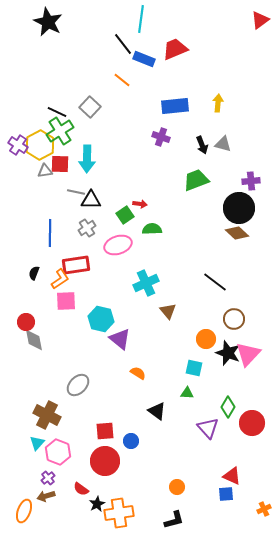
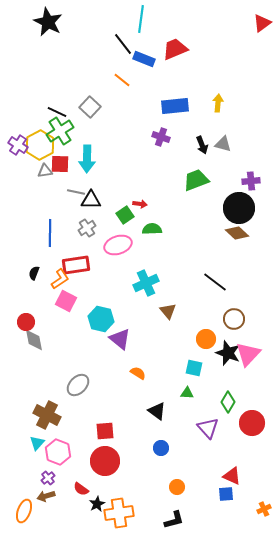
red triangle at (260, 20): moved 2 px right, 3 px down
pink square at (66, 301): rotated 30 degrees clockwise
green diamond at (228, 407): moved 5 px up
blue circle at (131, 441): moved 30 px right, 7 px down
